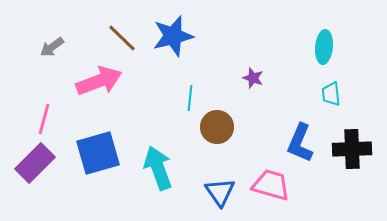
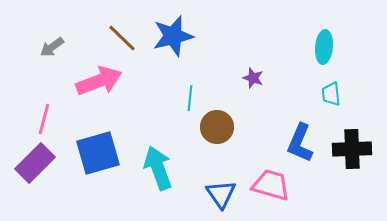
blue triangle: moved 1 px right, 2 px down
